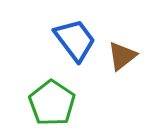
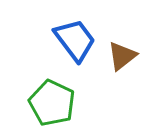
green pentagon: rotated 9 degrees counterclockwise
